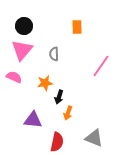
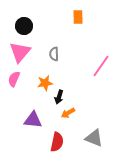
orange rectangle: moved 1 px right, 10 px up
pink triangle: moved 2 px left, 2 px down
pink semicircle: moved 2 px down; rotated 91 degrees counterclockwise
orange arrow: rotated 40 degrees clockwise
